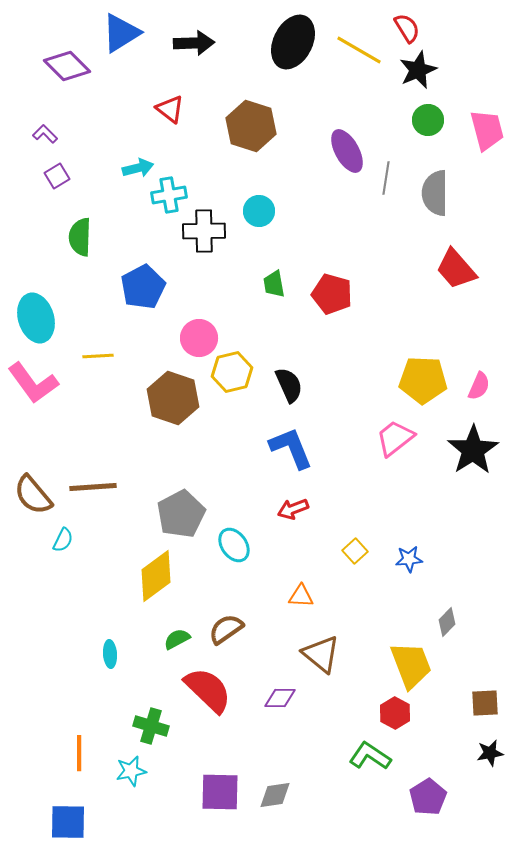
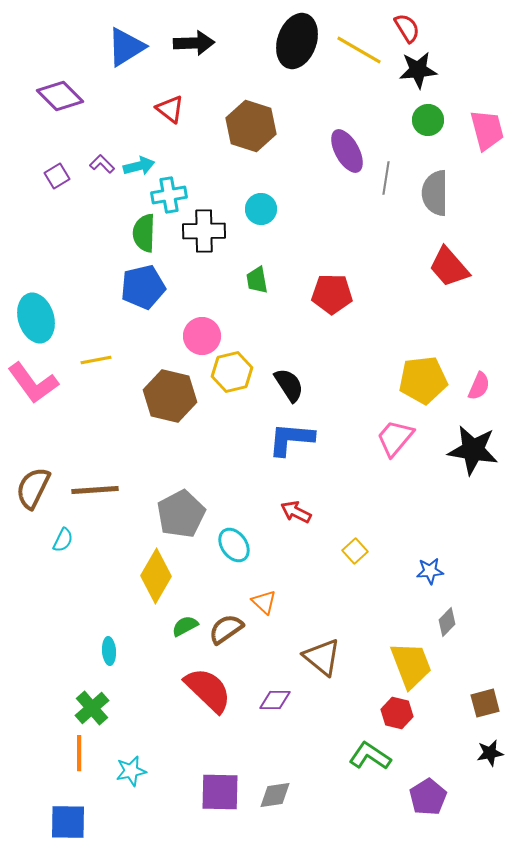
blue triangle at (121, 33): moved 5 px right, 14 px down
black ellipse at (293, 42): moved 4 px right, 1 px up; rotated 8 degrees counterclockwise
purple diamond at (67, 66): moved 7 px left, 30 px down
black star at (418, 70): rotated 18 degrees clockwise
purple L-shape at (45, 134): moved 57 px right, 30 px down
cyan arrow at (138, 168): moved 1 px right, 2 px up
cyan circle at (259, 211): moved 2 px right, 2 px up
green semicircle at (80, 237): moved 64 px right, 4 px up
red trapezoid at (456, 269): moved 7 px left, 2 px up
green trapezoid at (274, 284): moved 17 px left, 4 px up
blue pentagon at (143, 287): rotated 15 degrees clockwise
red pentagon at (332, 294): rotated 15 degrees counterclockwise
pink circle at (199, 338): moved 3 px right, 2 px up
yellow line at (98, 356): moved 2 px left, 4 px down; rotated 8 degrees counterclockwise
yellow pentagon at (423, 380): rotated 9 degrees counterclockwise
black semicircle at (289, 385): rotated 9 degrees counterclockwise
brown hexagon at (173, 398): moved 3 px left, 2 px up; rotated 6 degrees counterclockwise
pink trapezoid at (395, 438): rotated 12 degrees counterclockwise
blue L-shape at (291, 448): moved 9 px up; rotated 63 degrees counterclockwise
black star at (473, 450): rotated 30 degrees counterclockwise
brown line at (93, 487): moved 2 px right, 3 px down
brown semicircle at (33, 495): moved 7 px up; rotated 66 degrees clockwise
red arrow at (293, 509): moved 3 px right, 3 px down; rotated 48 degrees clockwise
blue star at (409, 559): moved 21 px right, 12 px down
yellow diamond at (156, 576): rotated 24 degrees counterclockwise
orange triangle at (301, 596): moved 37 px left, 6 px down; rotated 40 degrees clockwise
green semicircle at (177, 639): moved 8 px right, 13 px up
cyan ellipse at (110, 654): moved 1 px left, 3 px up
brown triangle at (321, 654): moved 1 px right, 3 px down
purple diamond at (280, 698): moved 5 px left, 2 px down
brown square at (485, 703): rotated 12 degrees counterclockwise
red hexagon at (395, 713): moved 2 px right; rotated 16 degrees counterclockwise
green cross at (151, 726): moved 59 px left, 18 px up; rotated 32 degrees clockwise
